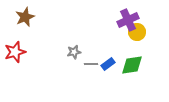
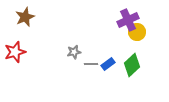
green diamond: rotated 35 degrees counterclockwise
